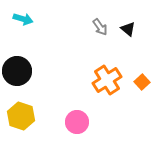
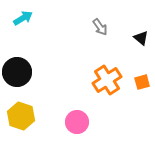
cyan arrow: moved 1 px up; rotated 48 degrees counterclockwise
black triangle: moved 13 px right, 9 px down
black circle: moved 1 px down
orange square: rotated 28 degrees clockwise
